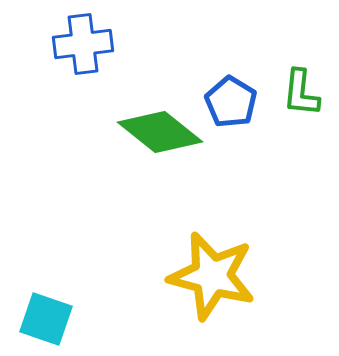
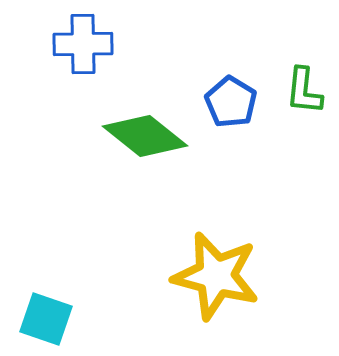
blue cross: rotated 6 degrees clockwise
green L-shape: moved 3 px right, 2 px up
green diamond: moved 15 px left, 4 px down
yellow star: moved 4 px right
